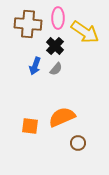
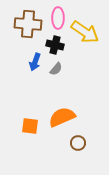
black cross: moved 1 px up; rotated 30 degrees counterclockwise
blue arrow: moved 4 px up
